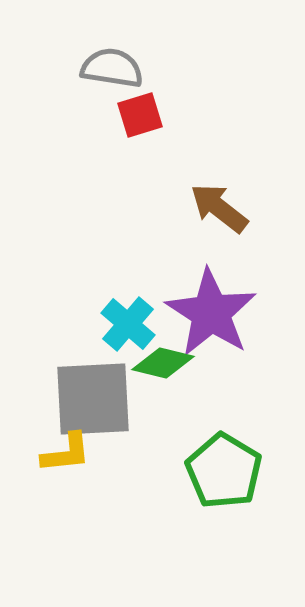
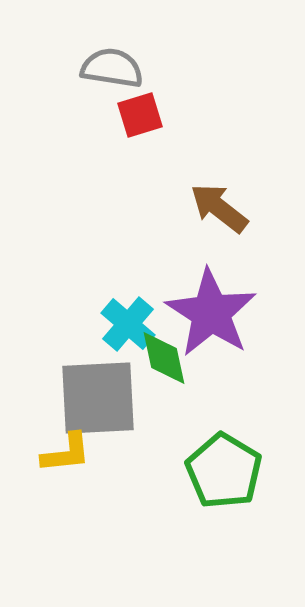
green diamond: moved 1 px right, 5 px up; rotated 64 degrees clockwise
gray square: moved 5 px right, 1 px up
